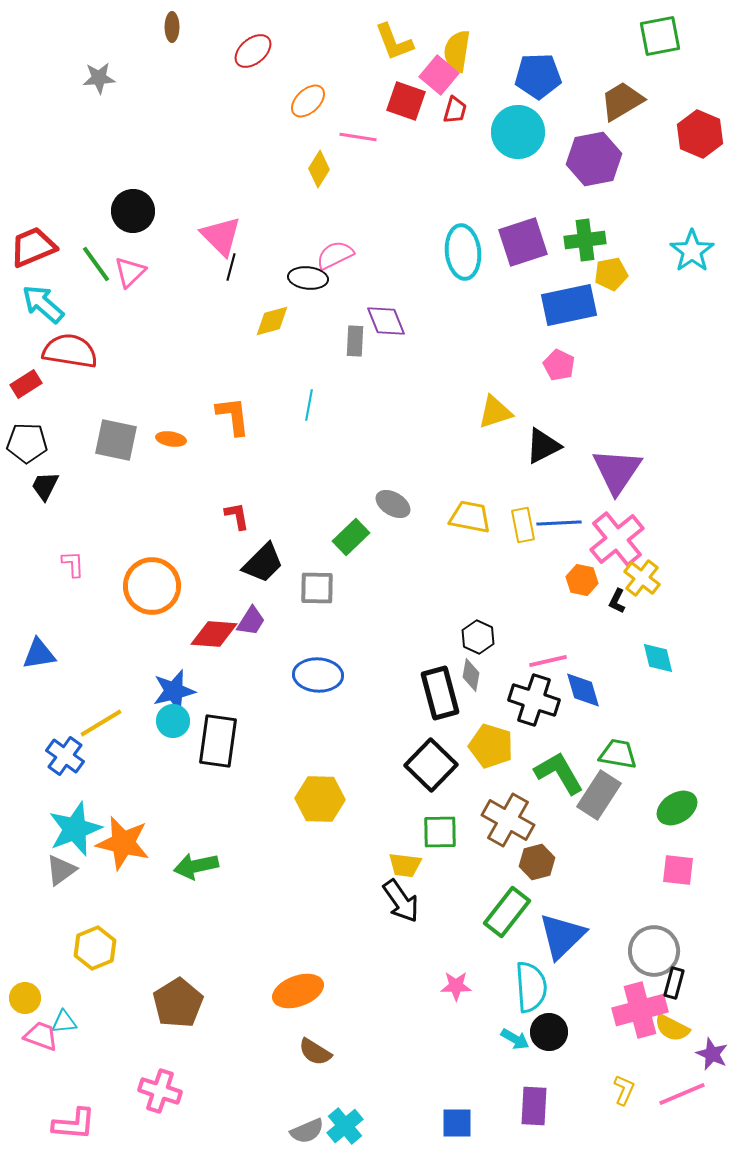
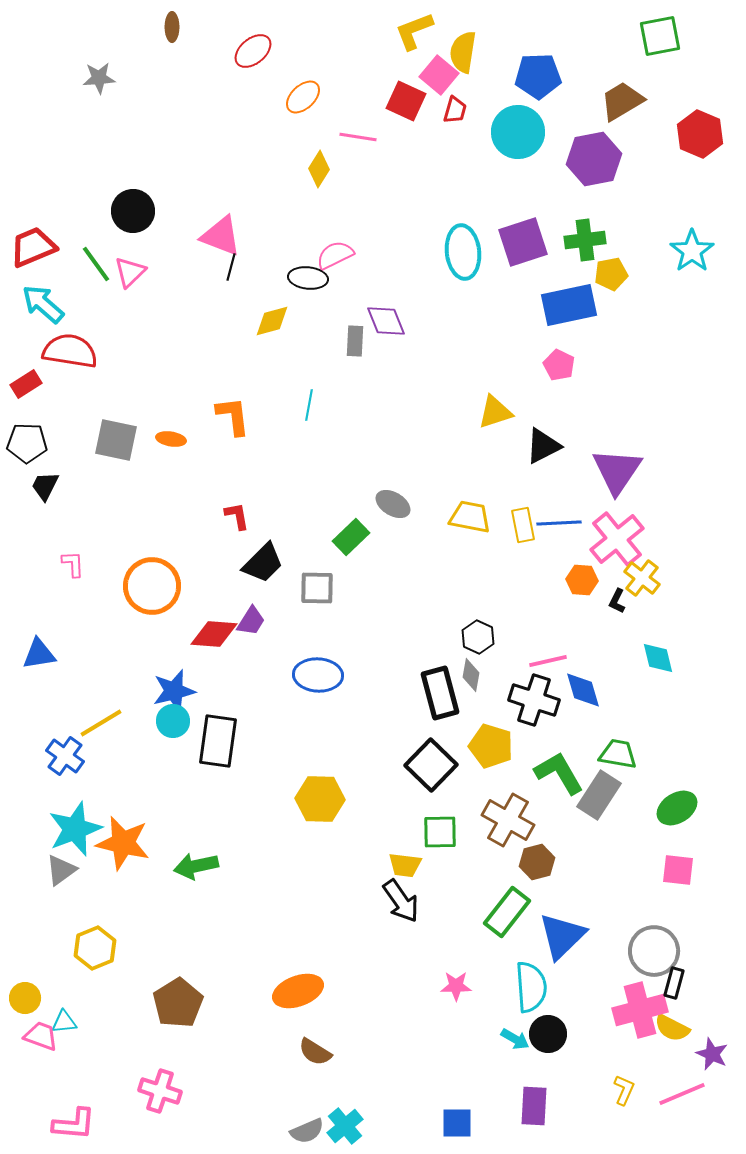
yellow L-shape at (394, 42): moved 20 px right, 11 px up; rotated 90 degrees clockwise
yellow semicircle at (457, 51): moved 6 px right, 1 px down
orange ellipse at (308, 101): moved 5 px left, 4 px up
red square at (406, 101): rotated 6 degrees clockwise
pink triangle at (221, 236): rotated 24 degrees counterclockwise
orange hexagon at (582, 580): rotated 8 degrees counterclockwise
black circle at (549, 1032): moved 1 px left, 2 px down
